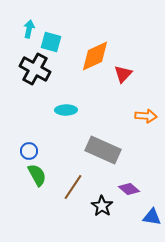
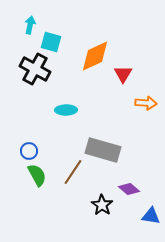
cyan arrow: moved 1 px right, 4 px up
red triangle: rotated 12 degrees counterclockwise
orange arrow: moved 13 px up
gray rectangle: rotated 8 degrees counterclockwise
brown line: moved 15 px up
black star: moved 1 px up
blue triangle: moved 1 px left, 1 px up
